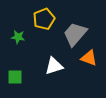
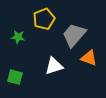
gray trapezoid: moved 1 px left, 1 px down
green square: rotated 14 degrees clockwise
